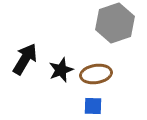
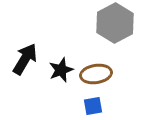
gray hexagon: rotated 9 degrees counterclockwise
blue square: rotated 12 degrees counterclockwise
